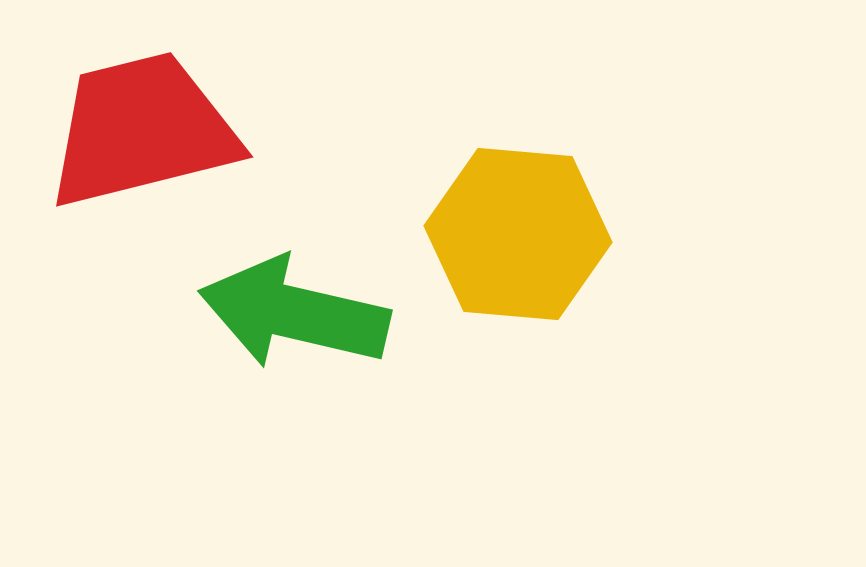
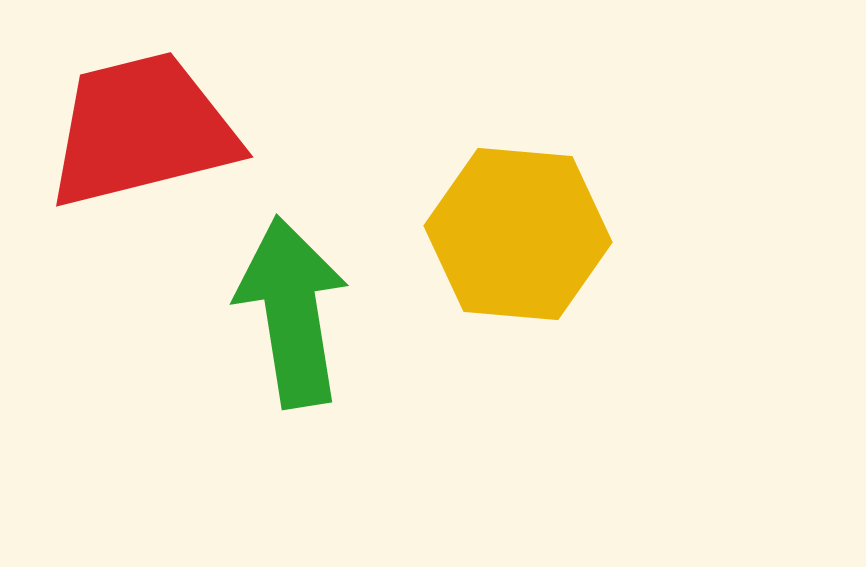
green arrow: moved 2 px left, 1 px up; rotated 68 degrees clockwise
